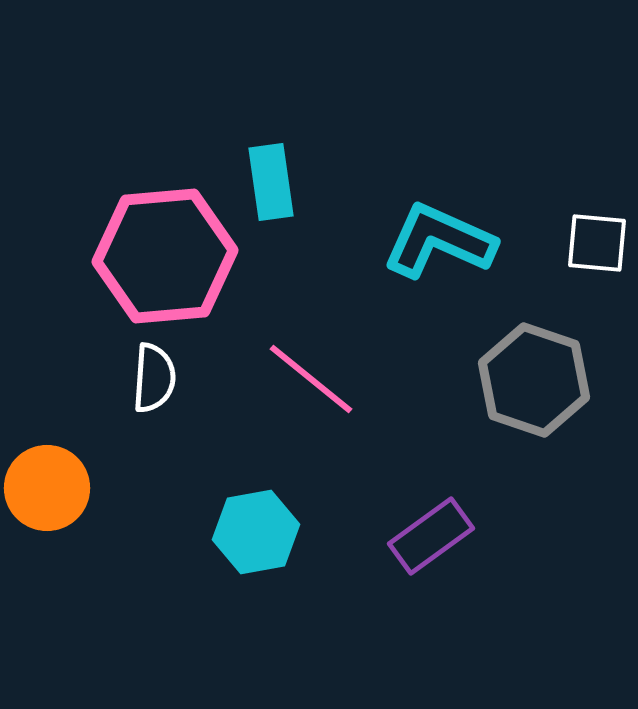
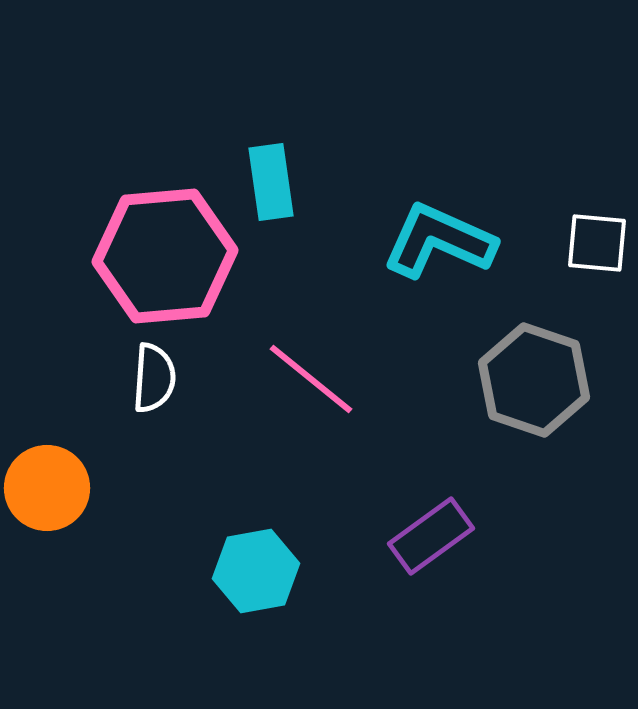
cyan hexagon: moved 39 px down
